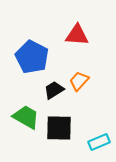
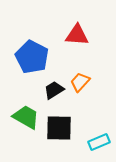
orange trapezoid: moved 1 px right, 1 px down
